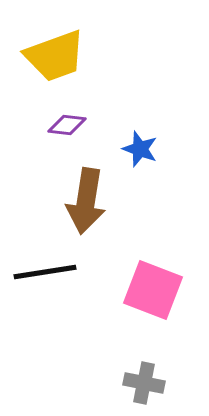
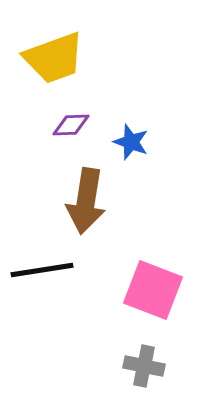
yellow trapezoid: moved 1 px left, 2 px down
purple diamond: moved 4 px right; rotated 9 degrees counterclockwise
blue star: moved 9 px left, 7 px up
black line: moved 3 px left, 2 px up
gray cross: moved 17 px up
